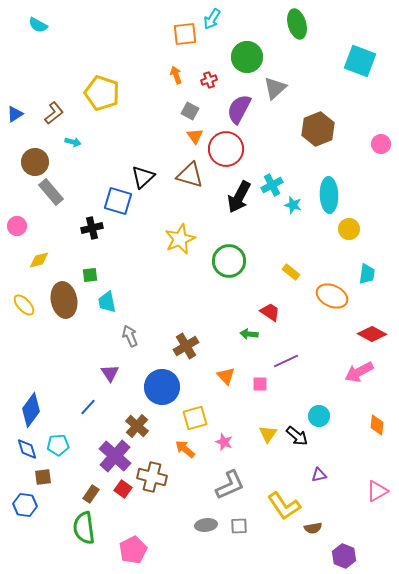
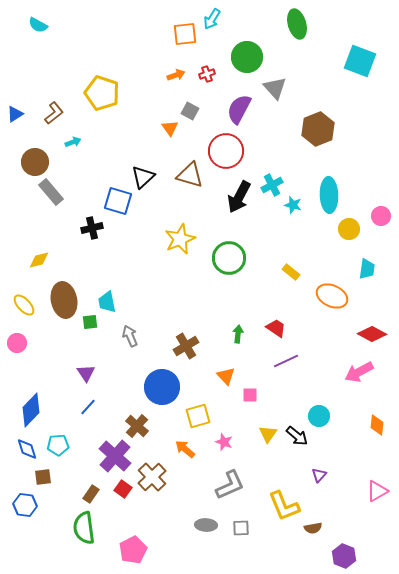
orange arrow at (176, 75): rotated 90 degrees clockwise
red cross at (209, 80): moved 2 px left, 6 px up
gray triangle at (275, 88): rotated 30 degrees counterclockwise
orange triangle at (195, 136): moved 25 px left, 8 px up
cyan arrow at (73, 142): rotated 35 degrees counterclockwise
pink circle at (381, 144): moved 72 px down
red circle at (226, 149): moved 2 px down
pink circle at (17, 226): moved 117 px down
green circle at (229, 261): moved 3 px up
cyan trapezoid at (367, 274): moved 5 px up
green square at (90, 275): moved 47 px down
red trapezoid at (270, 312): moved 6 px right, 16 px down
green arrow at (249, 334): moved 11 px left; rotated 90 degrees clockwise
purple triangle at (110, 373): moved 24 px left
pink square at (260, 384): moved 10 px left, 11 px down
blue diamond at (31, 410): rotated 8 degrees clockwise
yellow square at (195, 418): moved 3 px right, 2 px up
purple triangle at (319, 475): rotated 35 degrees counterclockwise
brown cross at (152, 477): rotated 32 degrees clockwise
yellow L-shape at (284, 506): rotated 12 degrees clockwise
gray ellipse at (206, 525): rotated 10 degrees clockwise
gray square at (239, 526): moved 2 px right, 2 px down
